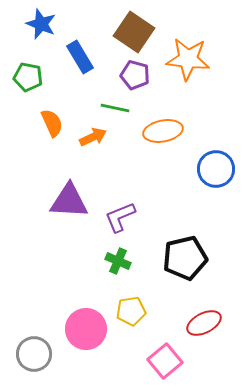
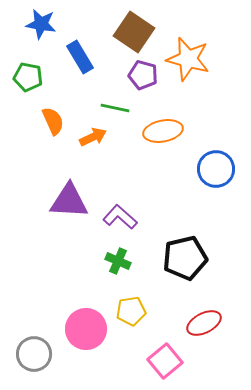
blue star: rotated 12 degrees counterclockwise
orange star: rotated 9 degrees clockwise
purple pentagon: moved 8 px right
orange semicircle: moved 1 px right, 2 px up
purple L-shape: rotated 64 degrees clockwise
